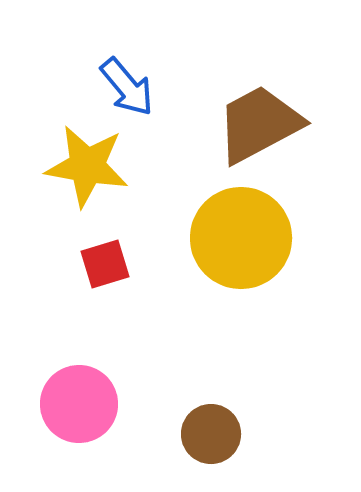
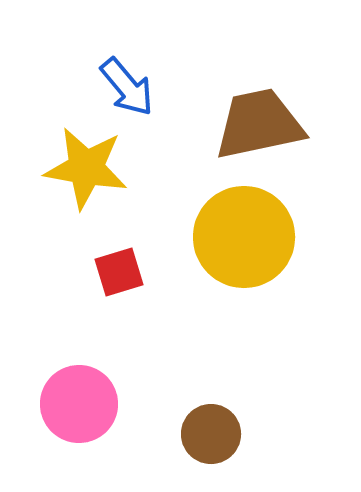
brown trapezoid: rotated 16 degrees clockwise
yellow star: moved 1 px left, 2 px down
yellow circle: moved 3 px right, 1 px up
red square: moved 14 px right, 8 px down
